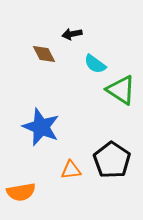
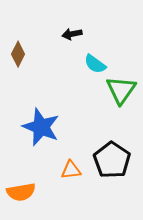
brown diamond: moved 26 px left; rotated 55 degrees clockwise
green triangle: rotated 32 degrees clockwise
